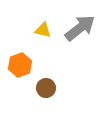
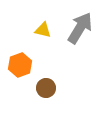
gray arrow: rotated 20 degrees counterclockwise
